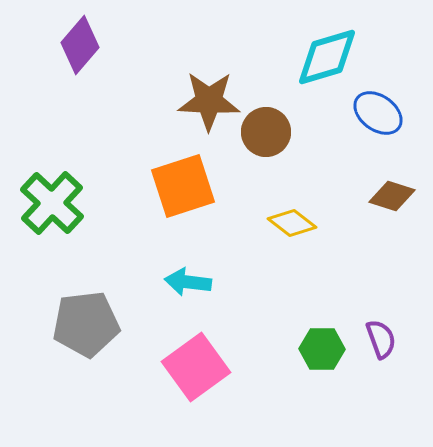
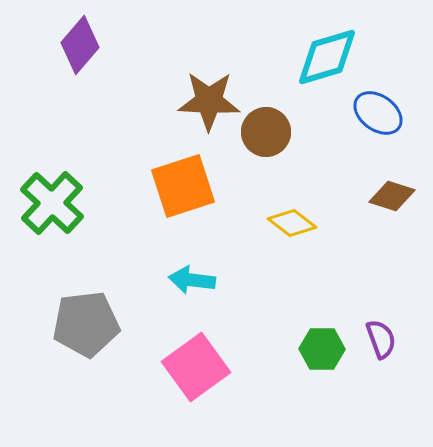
cyan arrow: moved 4 px right, 2 px up
